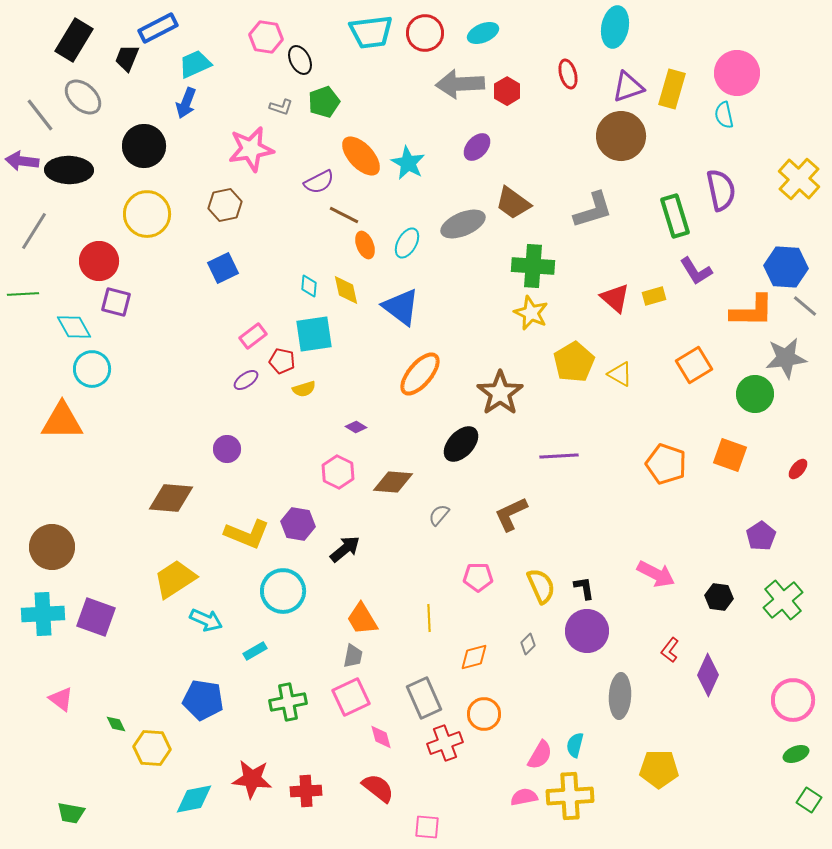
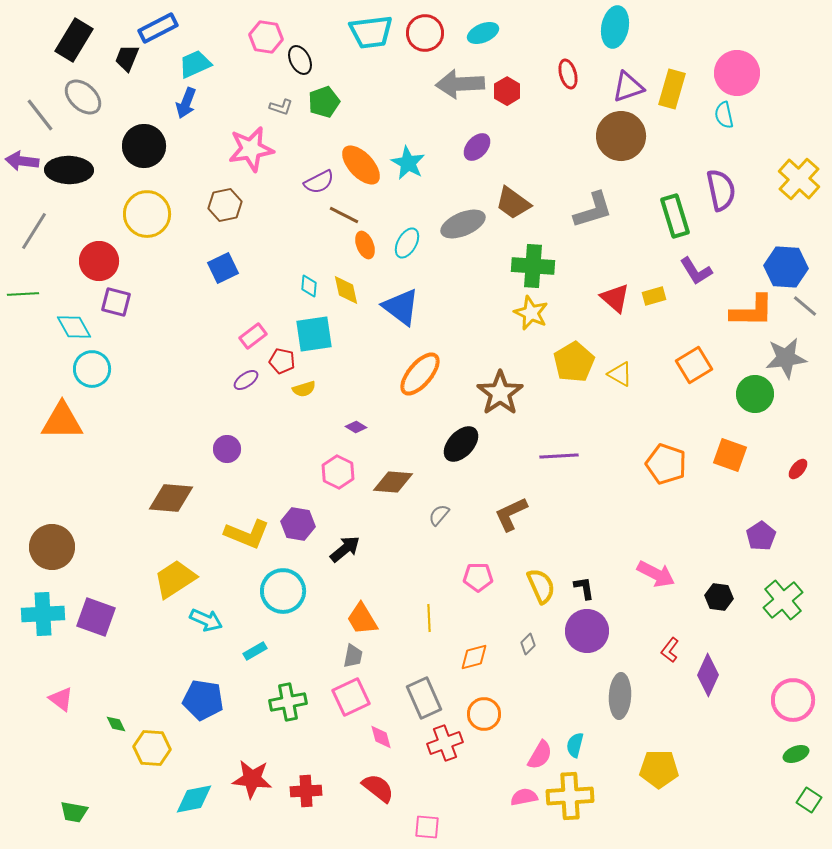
orange ellipse at (361, 156): moved 9 px down
green trapezoid at (71, 813): moved 3 px right, 1 px up
